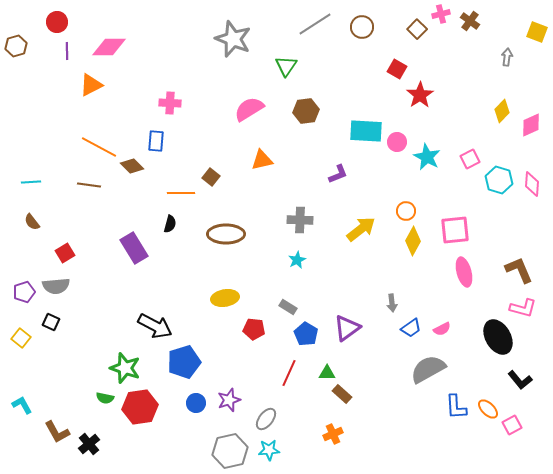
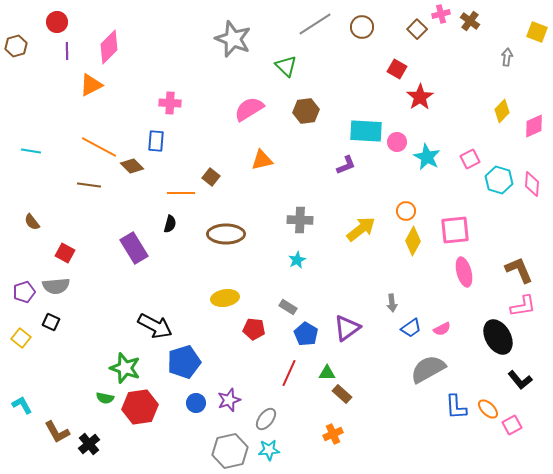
pink diamond at (109, 47): rotated 44 degrees counterclockwise
green triangle at (286, 66): rotated 20 degrees counterclockwise
red star at (420, 95): moved 2 px down
pink diamond at (531, 125): moved 3 px right, 1 px down
purple L-shape at (338, 174): moved 8 px right, 9 px up
cyan line at (31, 182): moved 31 px up; rotated 12 degrees clockwise
red square at (65, 253): rotated 30 degrees counterclockwise
pink L-shape at (523, 308): moved 2 px up; rotated 24 degrees counterclockwise
